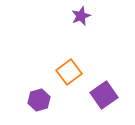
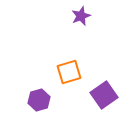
orange square: rotated 20 degrees clockwise
